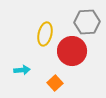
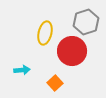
gray hexagon: moved 1 px left; rotated 15 degrees counterclockwise
yellow ellipse: moved 1 px up
